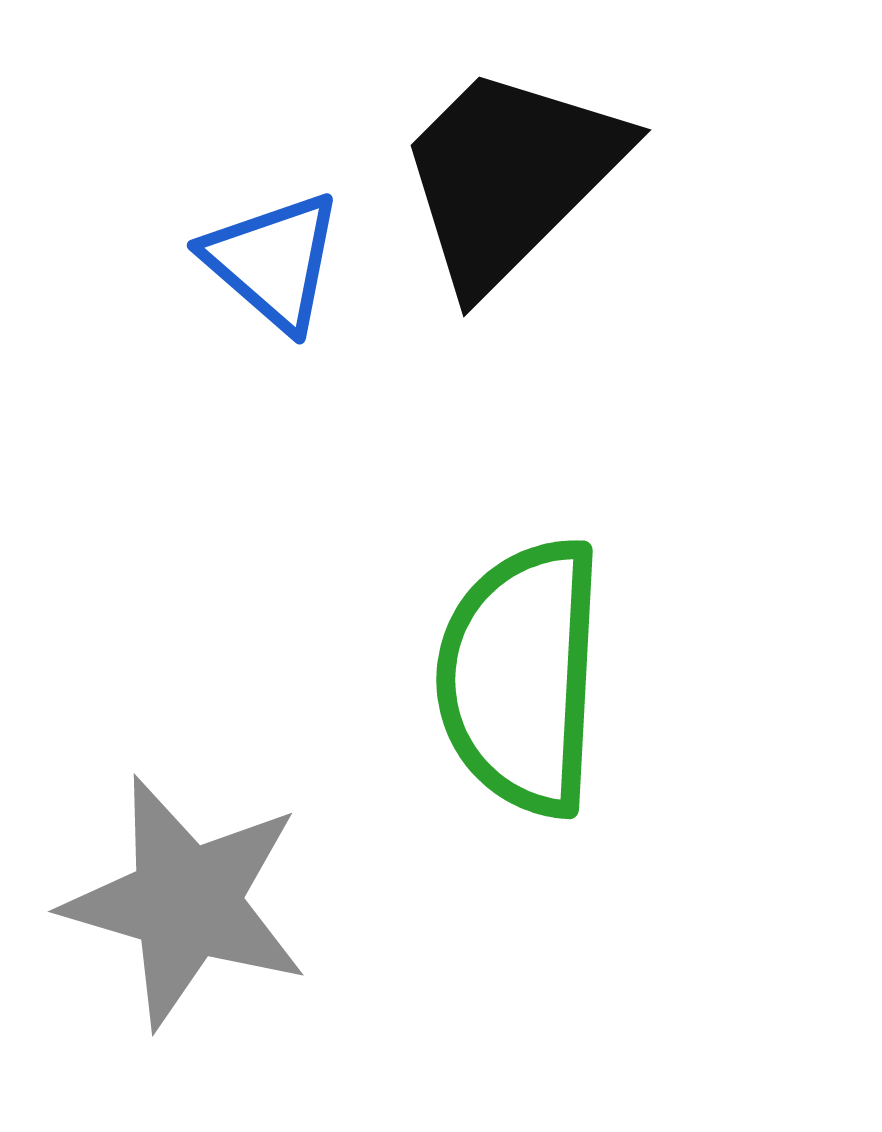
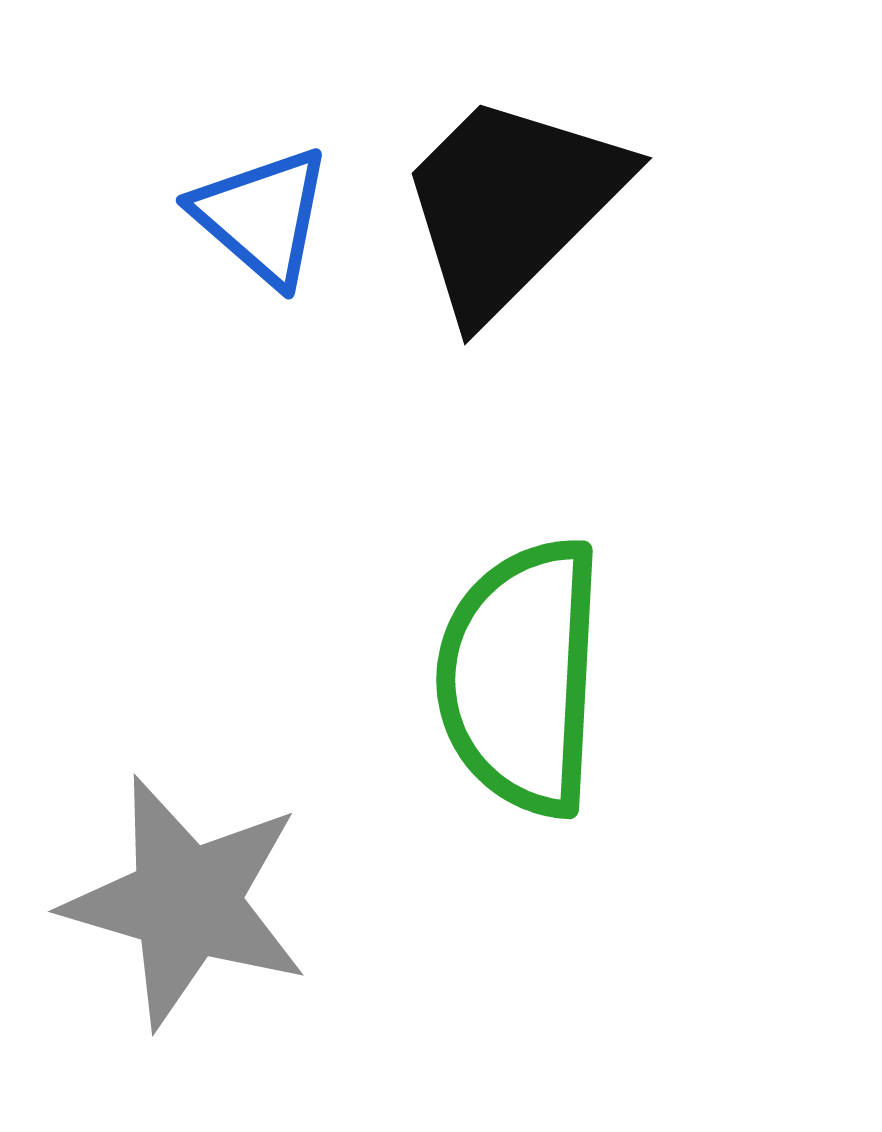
black trapezoid: moved 1 px right, 28 px down
blue triangle: moved 11 px left, 45 px up
